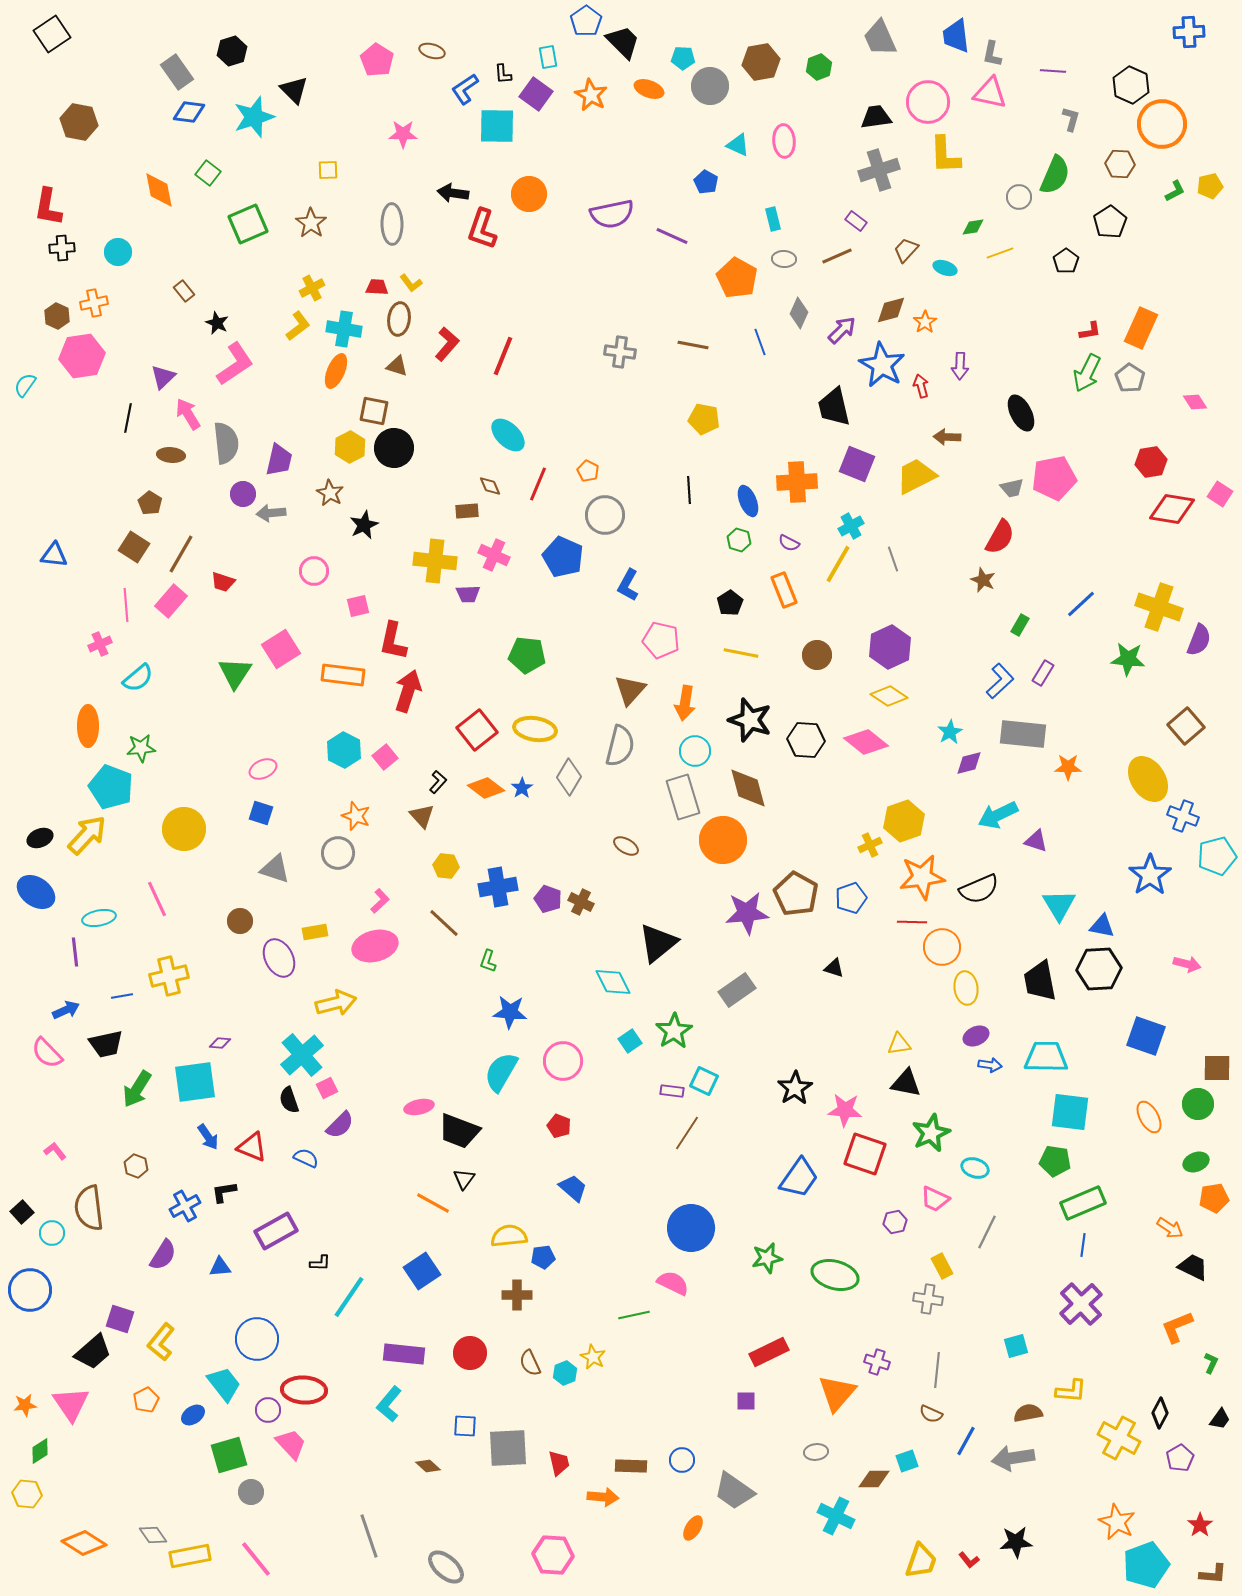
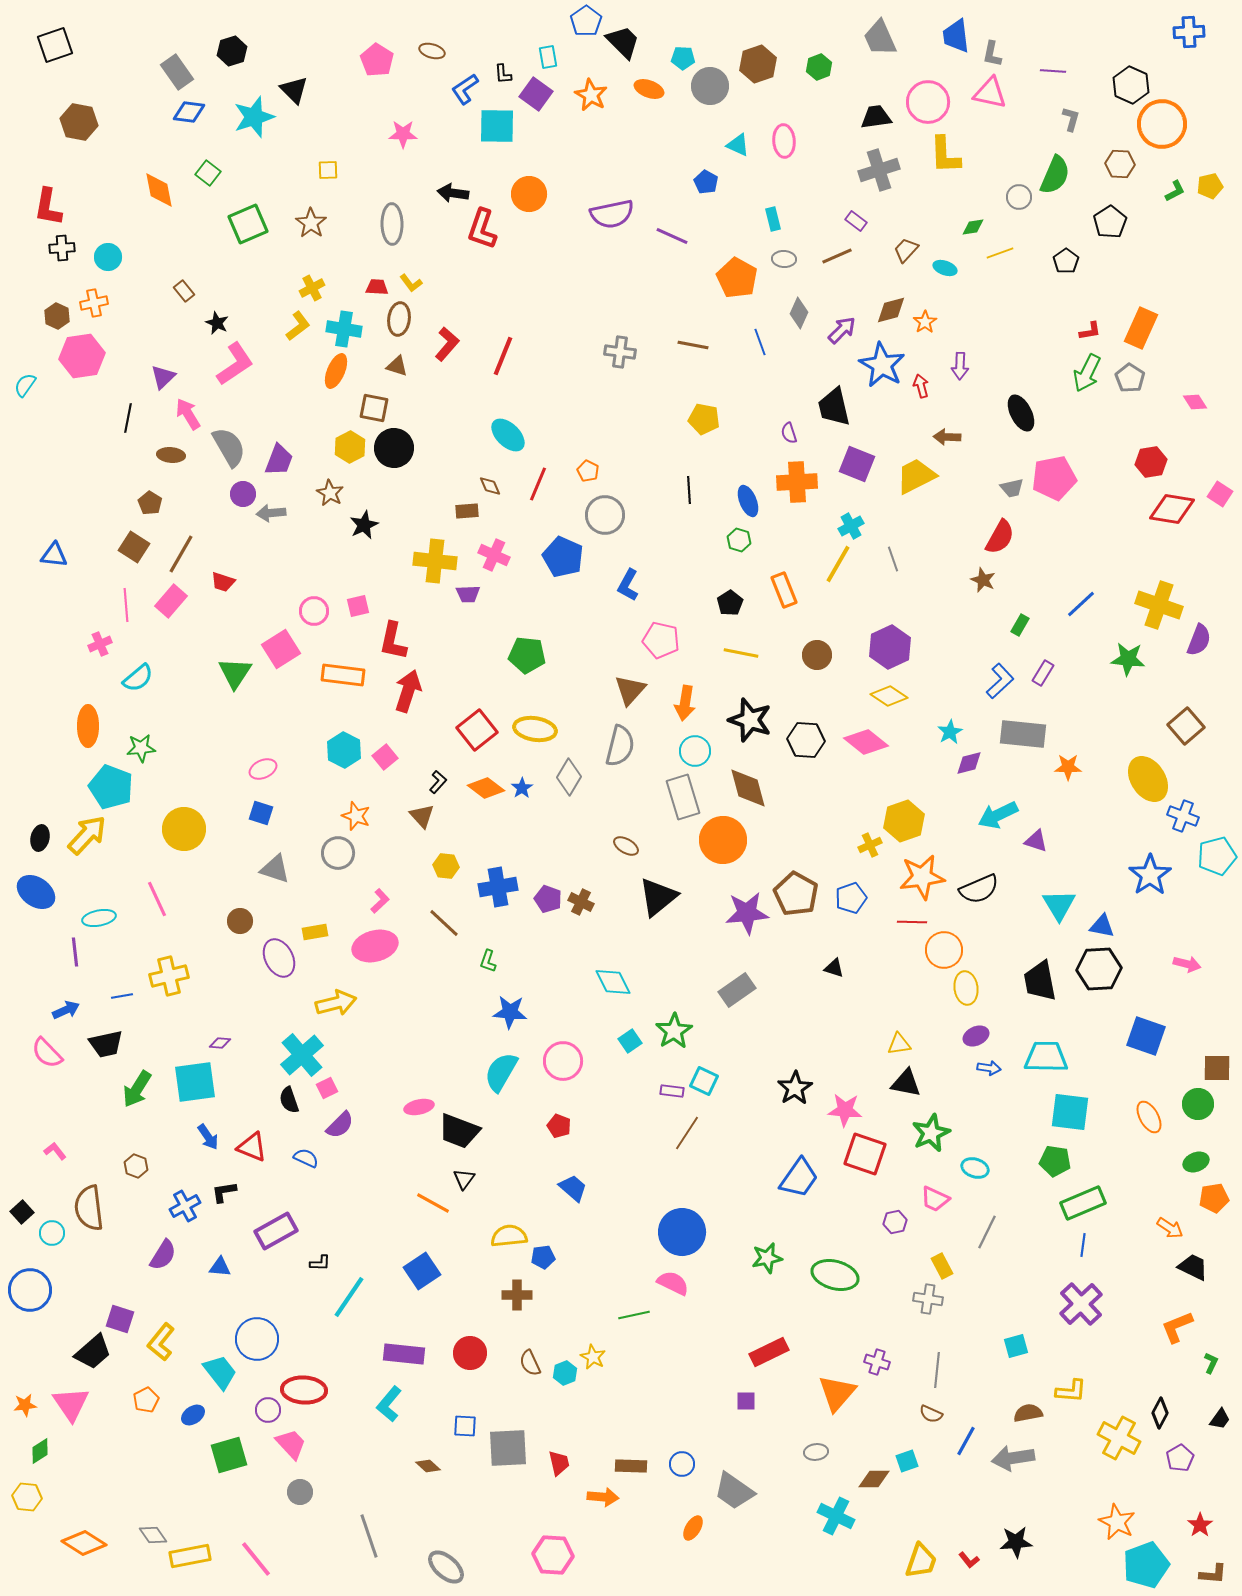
black square at (52, 34): moved 3 px right, 11 px down; rotated 15 degrees clockwise
brown hexagon at (761, 62): moved 3 px left, 2 px down; rotated 9 degrees counterclockwise
cyan circle at (118, 252): moved 10 px left, 5 px down
brown square at (374, 411): moved 3 px up
gray semicircle at (226, 443): moved 3 px right, 4 px down; rotated 24 degrees counterclockwise
purple trapezoid at (279, 460): rotated 8 degrees clockwise
purple semicircle at (789, 543): moved 110 px up; rotated 45 degrees clockwise
pink circle at (314, 571): moved 40 px down
yellow cross at (1159, 607): moved 2 px up
black ellipse at (40, 838): rotated 55 degrees counterclockwise
black triangle at (658, 943): moved 46 px up
orange circle at (942, 947): moved 2 px right, 3 px down
blue arrow at (990, 1065): moved 1 px left, 3 px down
blue circle at (691, 1228): moved 9 px left, 4 px down
blue triangle at (220, 1267): rotated 10 degrees clockwise
cyan trapezoid at (224, 1384): moved 4 px left, 12 px up
blue circle at (682, 1460): moved 4 px down
gray circle at (251, 1492): moved 49 px right
yellow hexagon at (27, 1494): moved 3 px down
